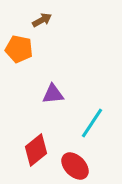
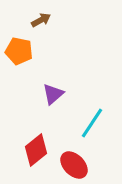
brown arrow: moved 1 px left
orange pentagon: moved 2 px down
purple triangle: rotated 35 degrees counterclockwise
red ellipse: moved 1 px left, 1 px up
